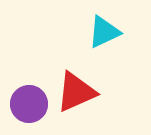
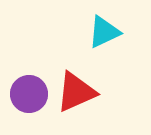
purple circle: moved 10 px up
